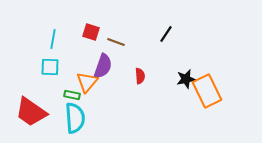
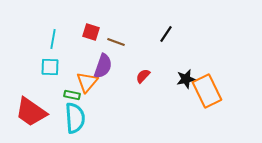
red semicircle: moved 3 px right; rotated 133 degrees counterclockwise
